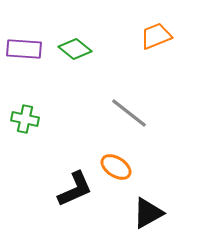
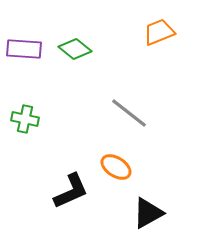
orange trapezoid: moved 3 px right, 4 px up
black L-shape: moved 4 px left, 2 px down
